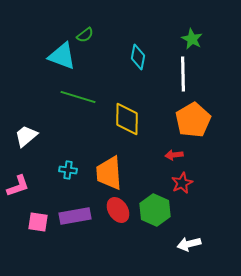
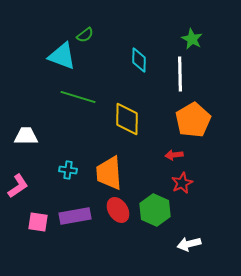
cyan diamond: moved 1 px right, 3 px down; rotated 10 degrees counterclockwise
white line: moved 3 px left
white trapezoid: rotated 40 degrees clockwise
pink L-shape: rotated 15 degrees counterclockwise
